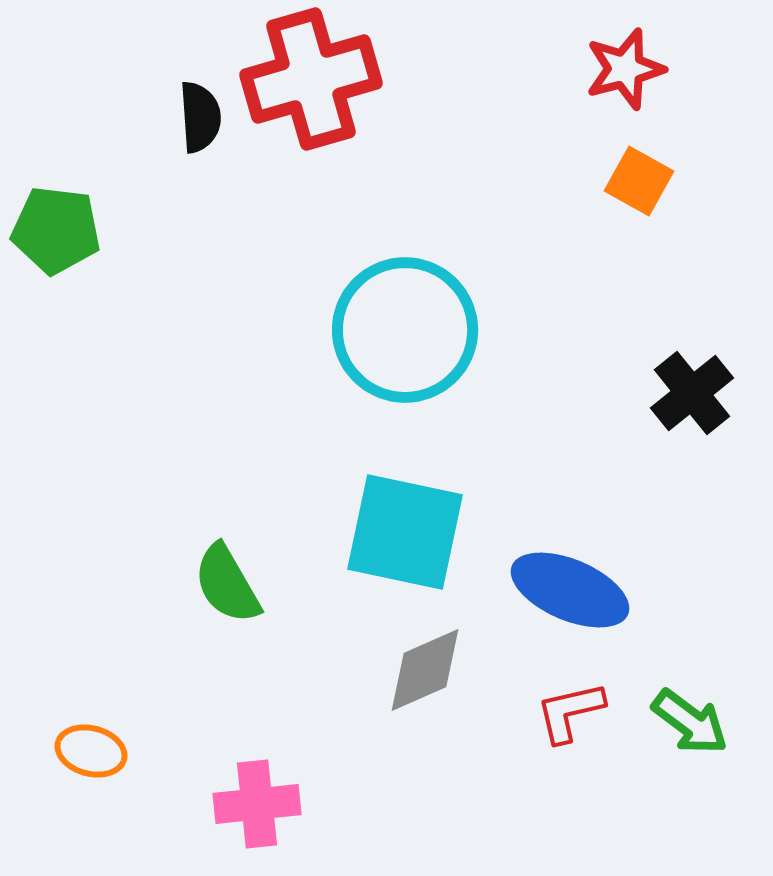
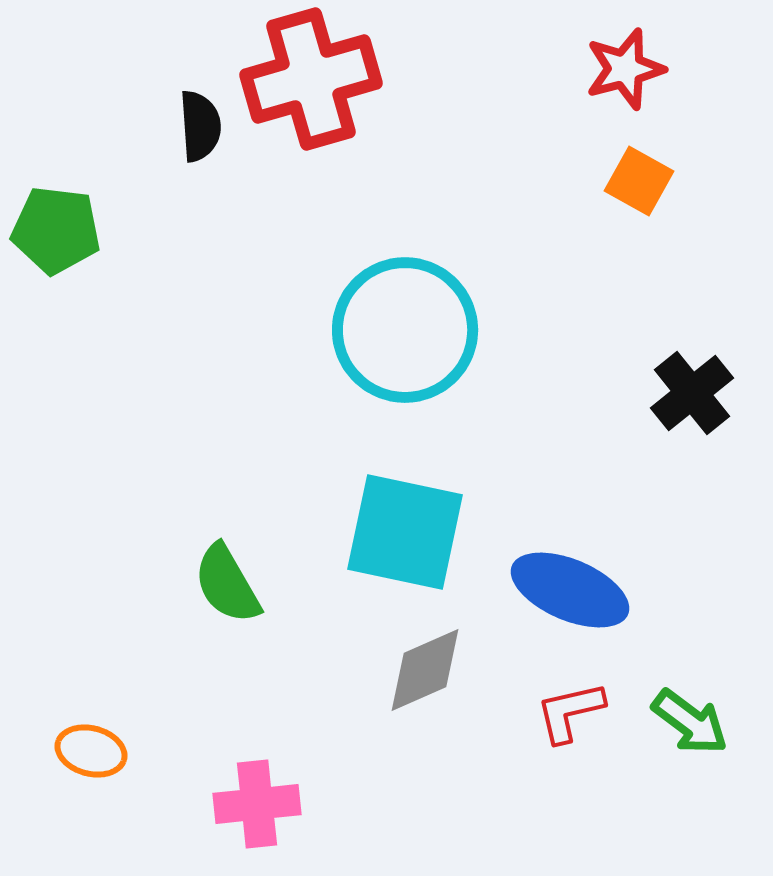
black semicircle: moved 9 px down
